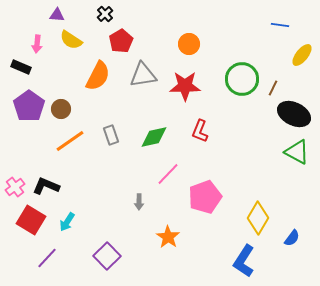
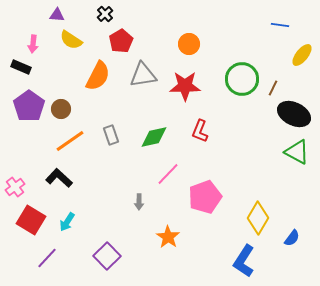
pink arrow: moved 4 px left
black L-shape: moved 13 px right, 8 px up; rotated 20 degrees clockwise
